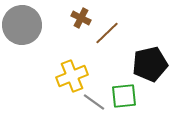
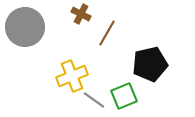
brown cross: moved 4 px up
gray circle: moved 3 px right, 2 px down
brown line: rotated 16 degrees counterclockwise
green square: rotated 16 degrees counterclockwise
gray line: moved 2 px up
